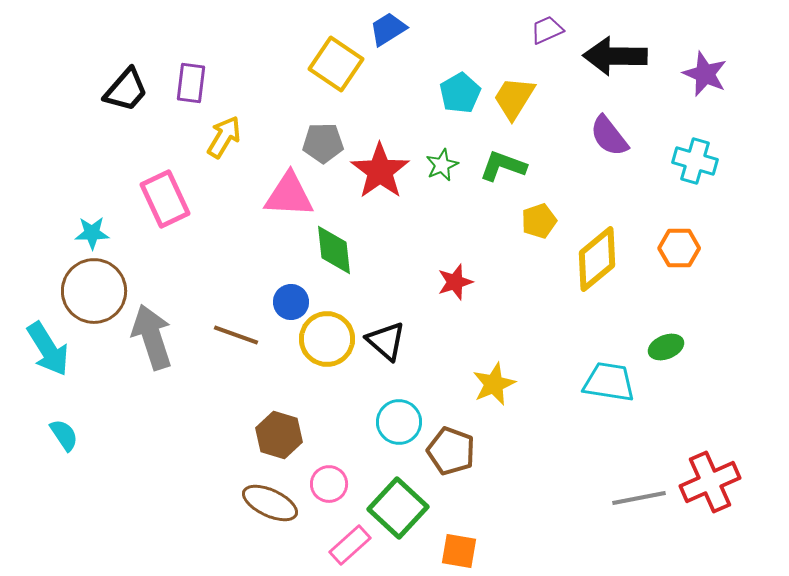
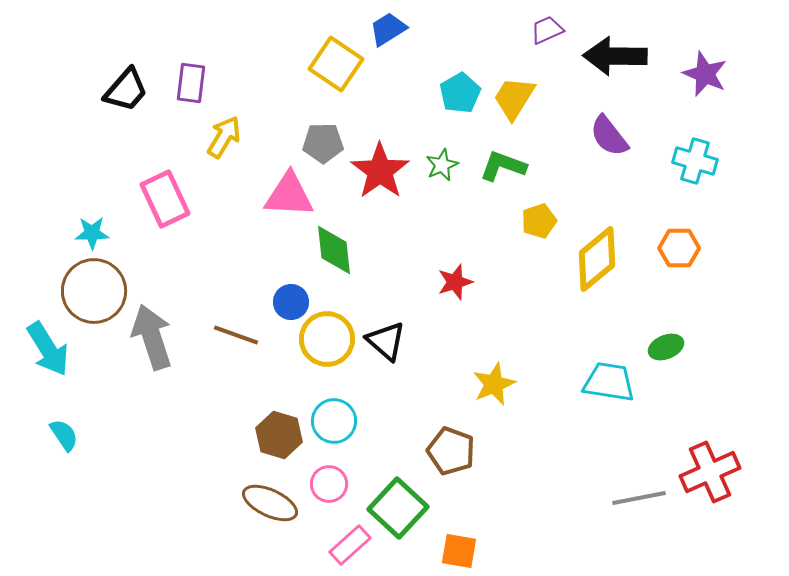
cyan circle at (399, 422): moved 65 px left, 1 px up
red cross at (710, 482): moved 10 px up
